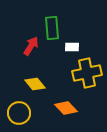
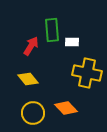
green rectangle: moved 2 px down
white rectangle: moved 5 px up
yellow cross: rotated 24 degrees clockwise
yellow diamond: moved 7 px left, 5 px up
yellow circle: moved 14 px right
